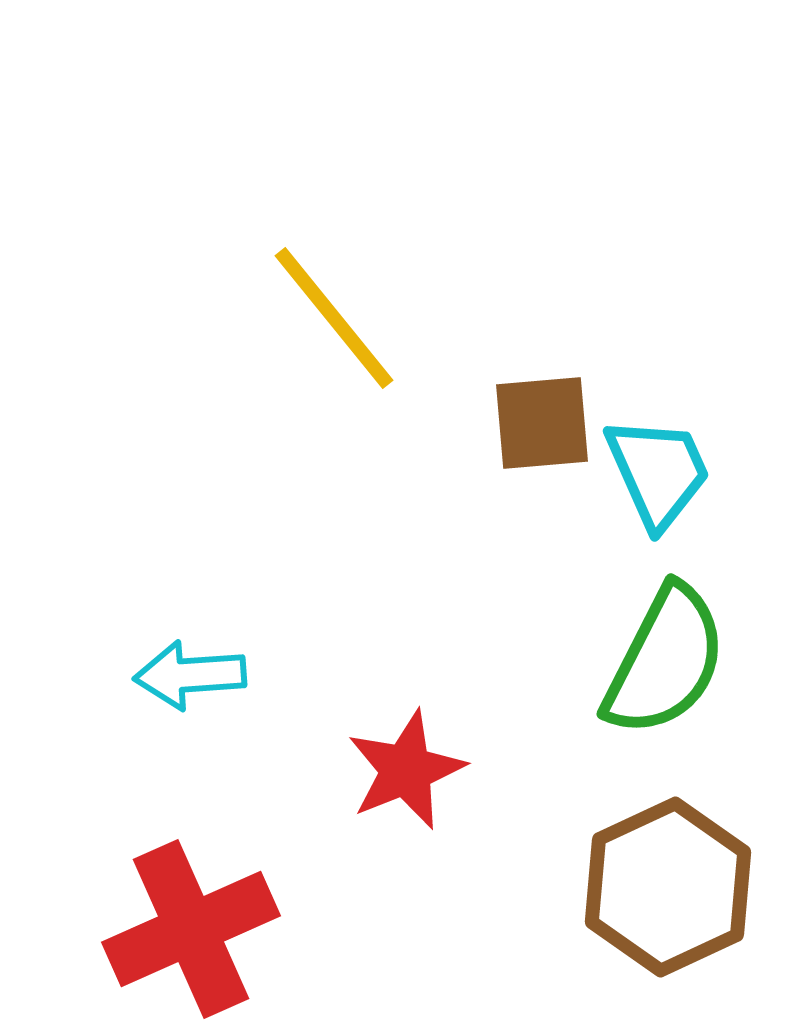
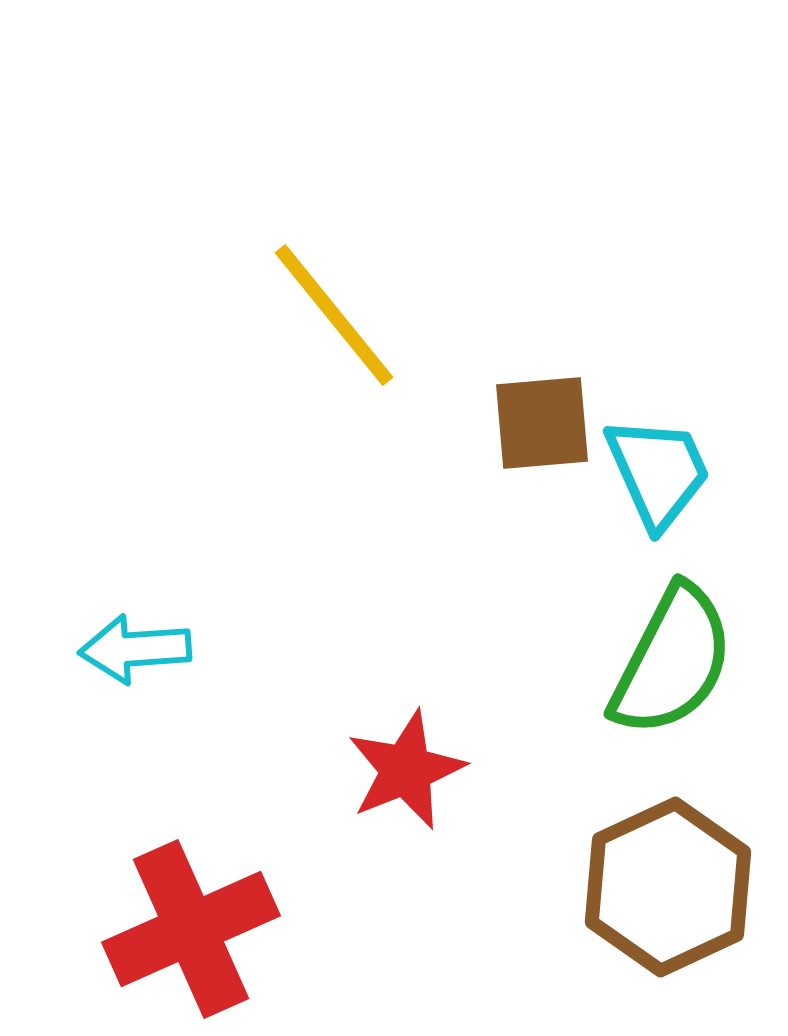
yellow line: moved 3 px up
green semicircle: moved 7 px right
cyan arrow: moved 55 px left, 26 px up
